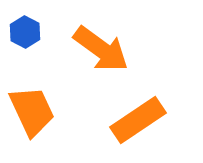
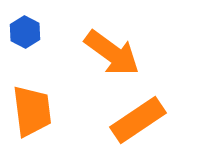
orange arrow: moved 11 px right, 4 px down
orange trapezoid: rotated 18 degrees clockwise
